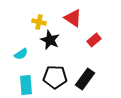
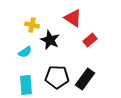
yellow cross: moved 7 px left, 3 px down
red rectangle: moved 4 px left
cyan semicircle: moved 4 px right, 2 px up
black pentagon: moved 2 px right
